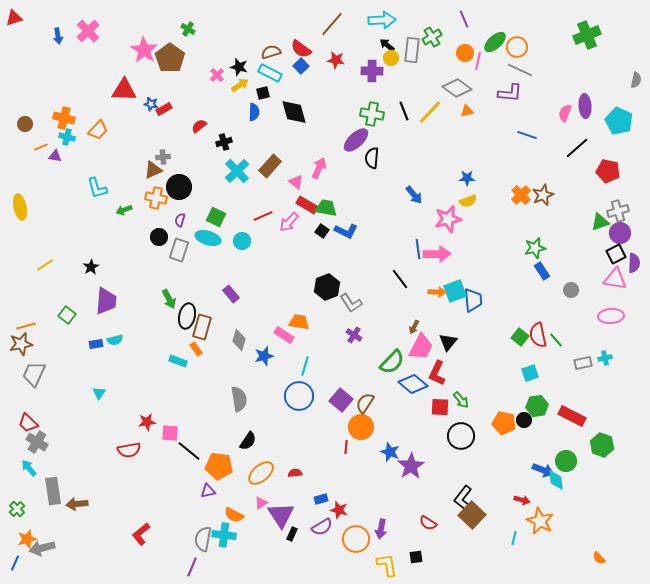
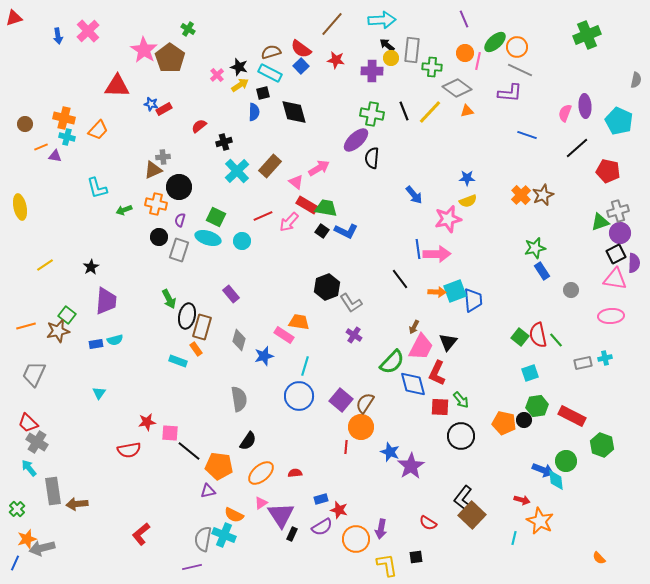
green cross at (432, 37): moved 30 px down; rotated 36 degrees clockwise
red triangle at (124, 90): moved 7 px left, 4 px up
pink arrow at (319, 168): rotated 35 degrees clockwise
orange cross at (156, 198): moved 6 px down
brown star at (21, 344): moved 37 px right, 13 px up
blue diamond at (413, 384): rotated 36 degrees clockwise
cyan cross at (224, 535): rotated 15 degrees clockwise
purple line at (192, 567): rotated 54 degrees clockwise
